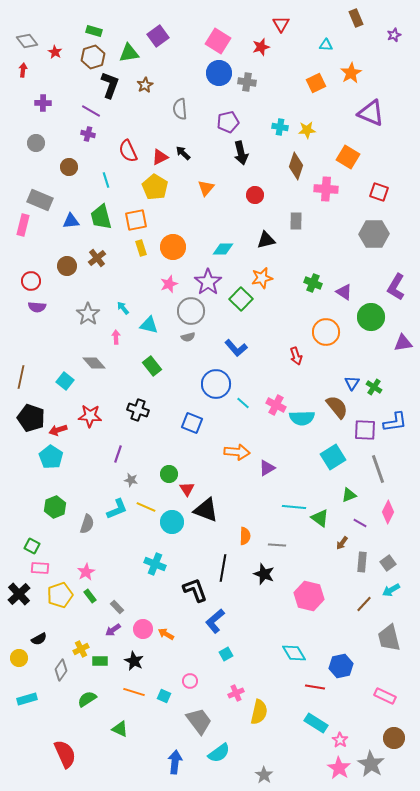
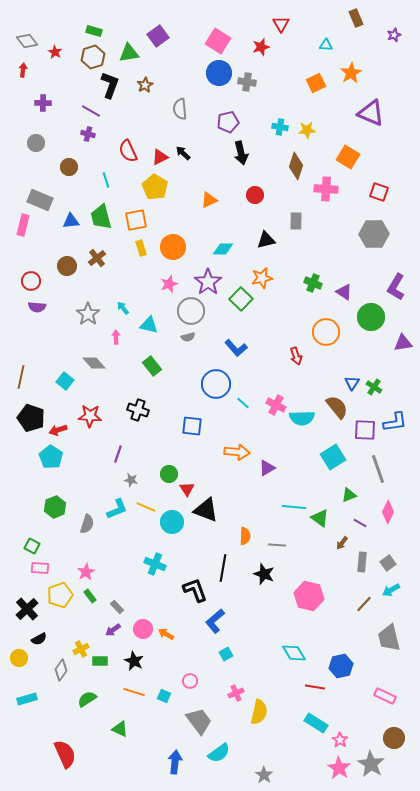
orange triangle at (206, 188): moved 3 px right, 12 px down; rotated 24 degrees clockwise
blue square at (192, 423): moved 3 px down; rotated 15 degrees counterclockwise
black cross at (19, 594): moved 8 px right, 15 px down
